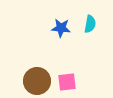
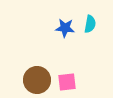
blue star: moved 4 px right
brown circle: moved 1 px up
